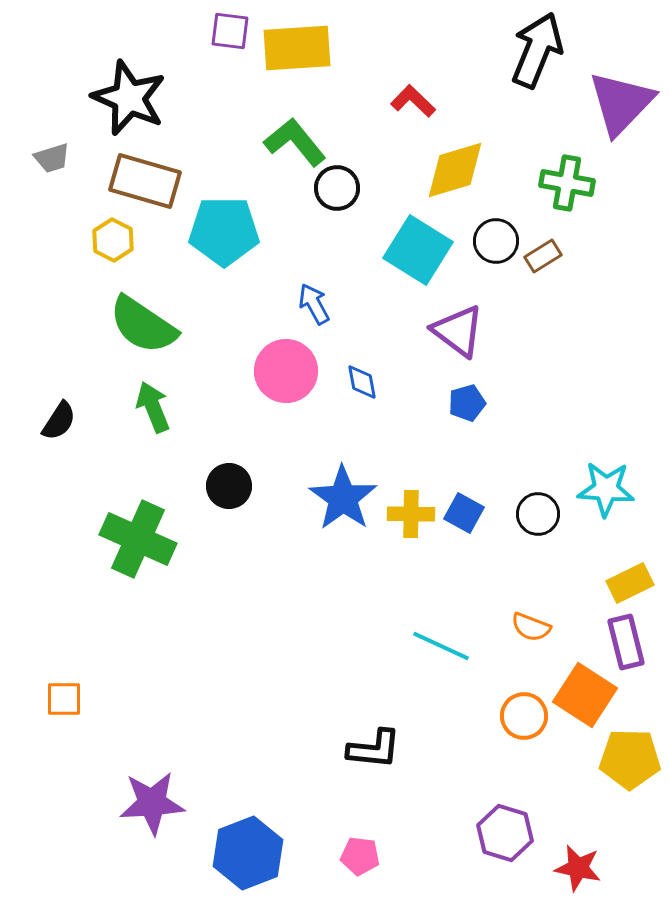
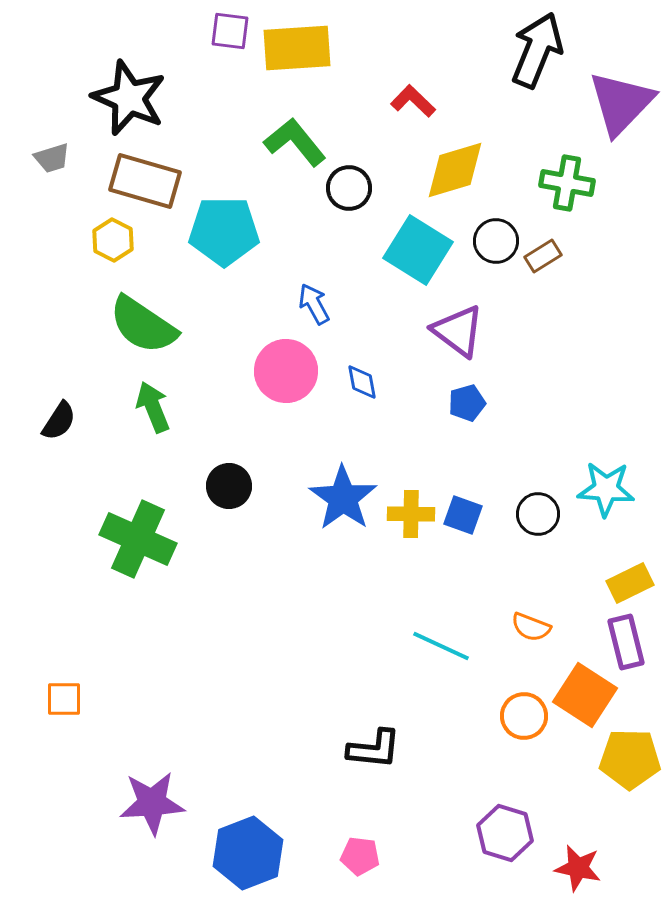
black circle at (337, 188): moved 12 px right
blue square at (464, 513): moved 1 px left, 2 px down; rotated 9 degrees counterclockwise
